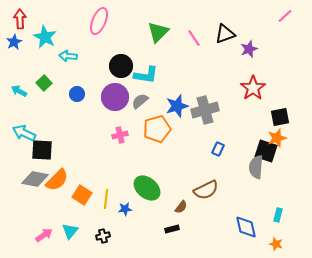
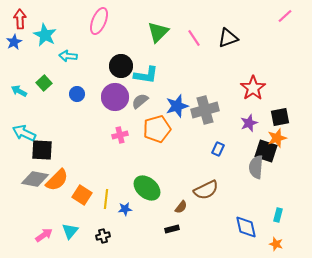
black triangle at (225, 34): moved 3 px right, 4 px down
cyan star at (45, 37): moved 2 px up
purple star at (249, 49): moved 74 px down
